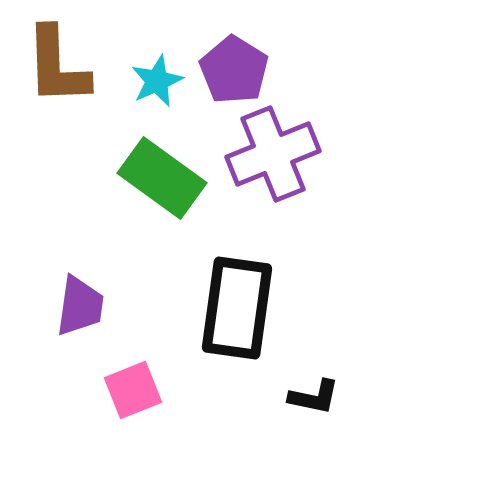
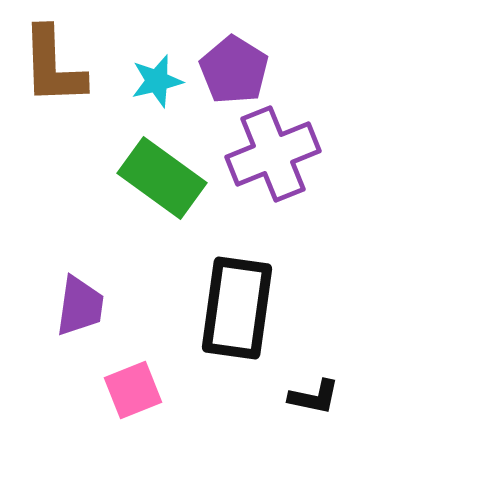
brown L-shape: moved 4 px left
cyan star: rotated 10 degrees clockwise
